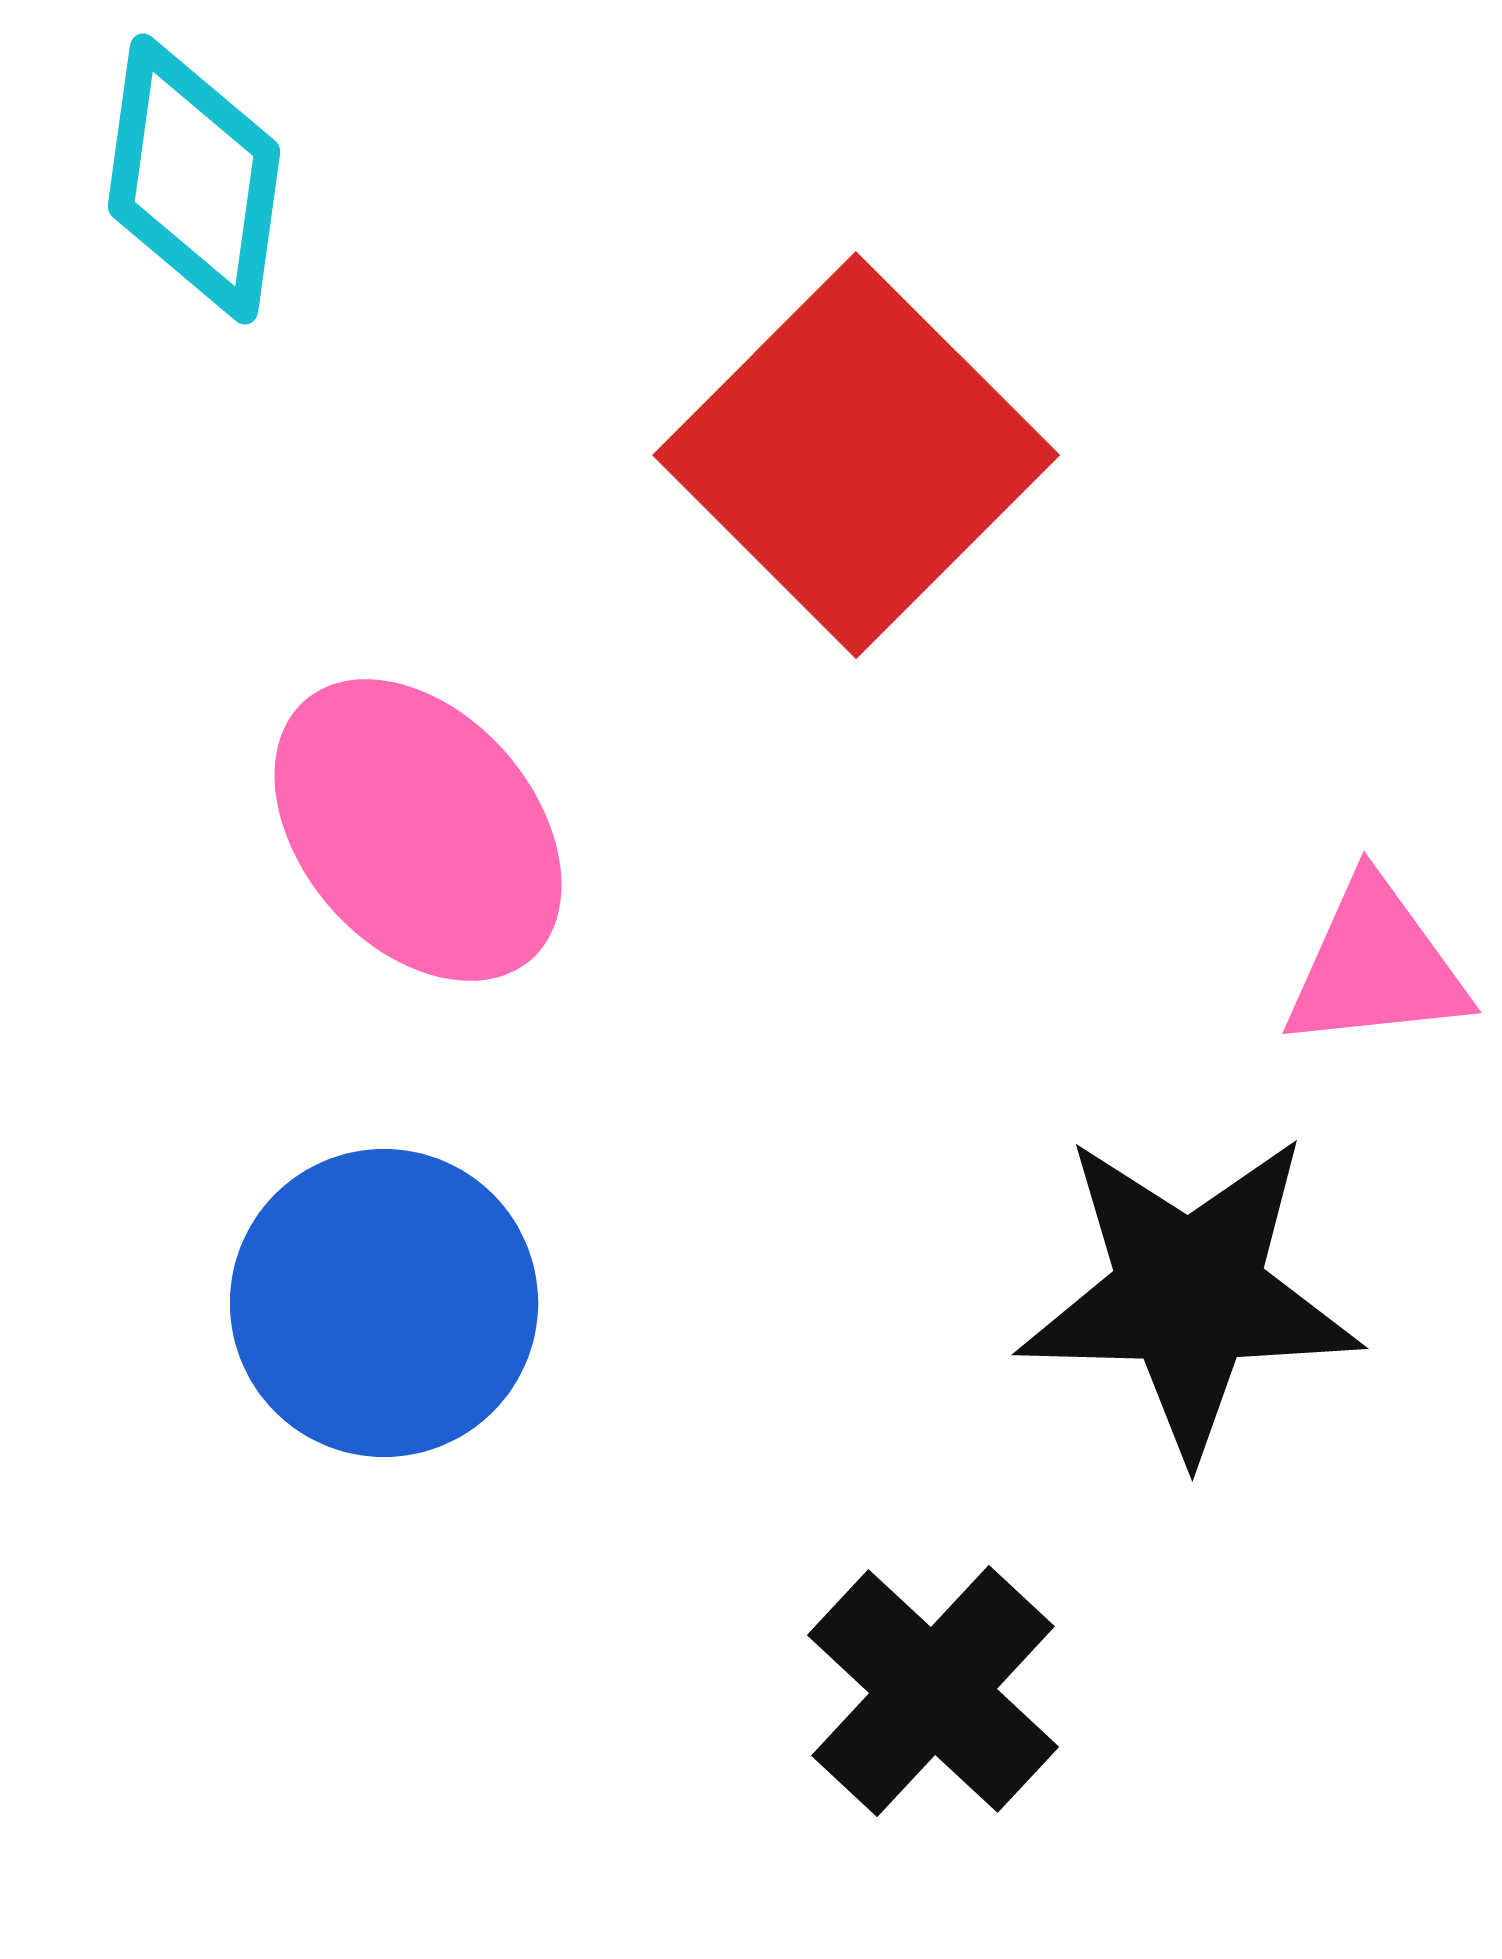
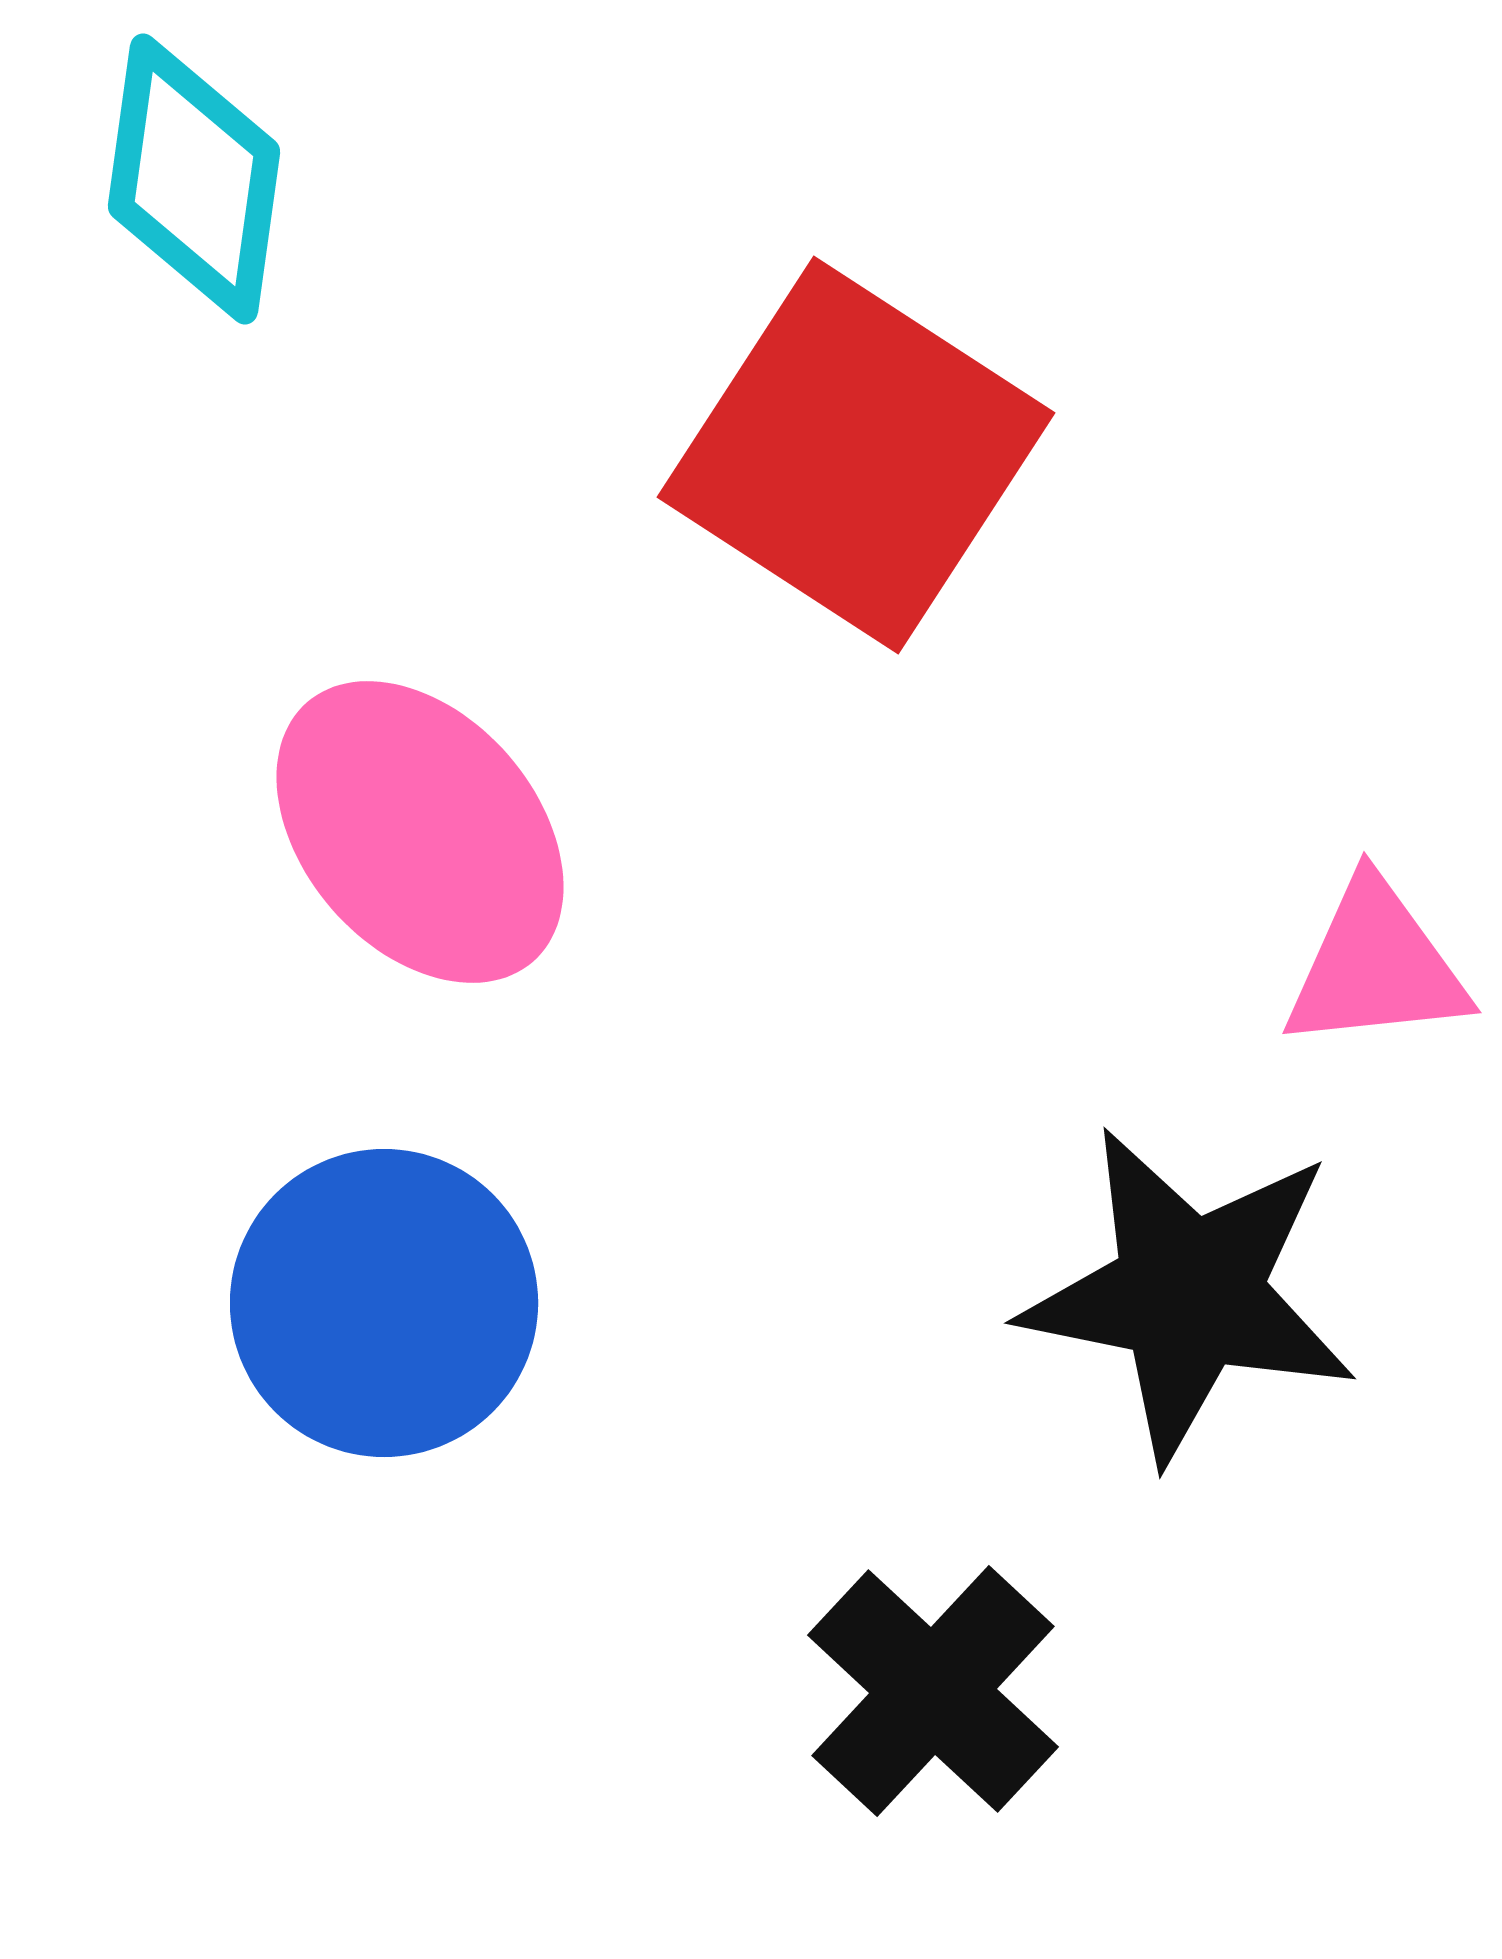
red square: rotated 12 degrees counterclockwise
pink ellipse: moved 2 px right, 2 px down
black star: rotated 10 degrees clockwise
